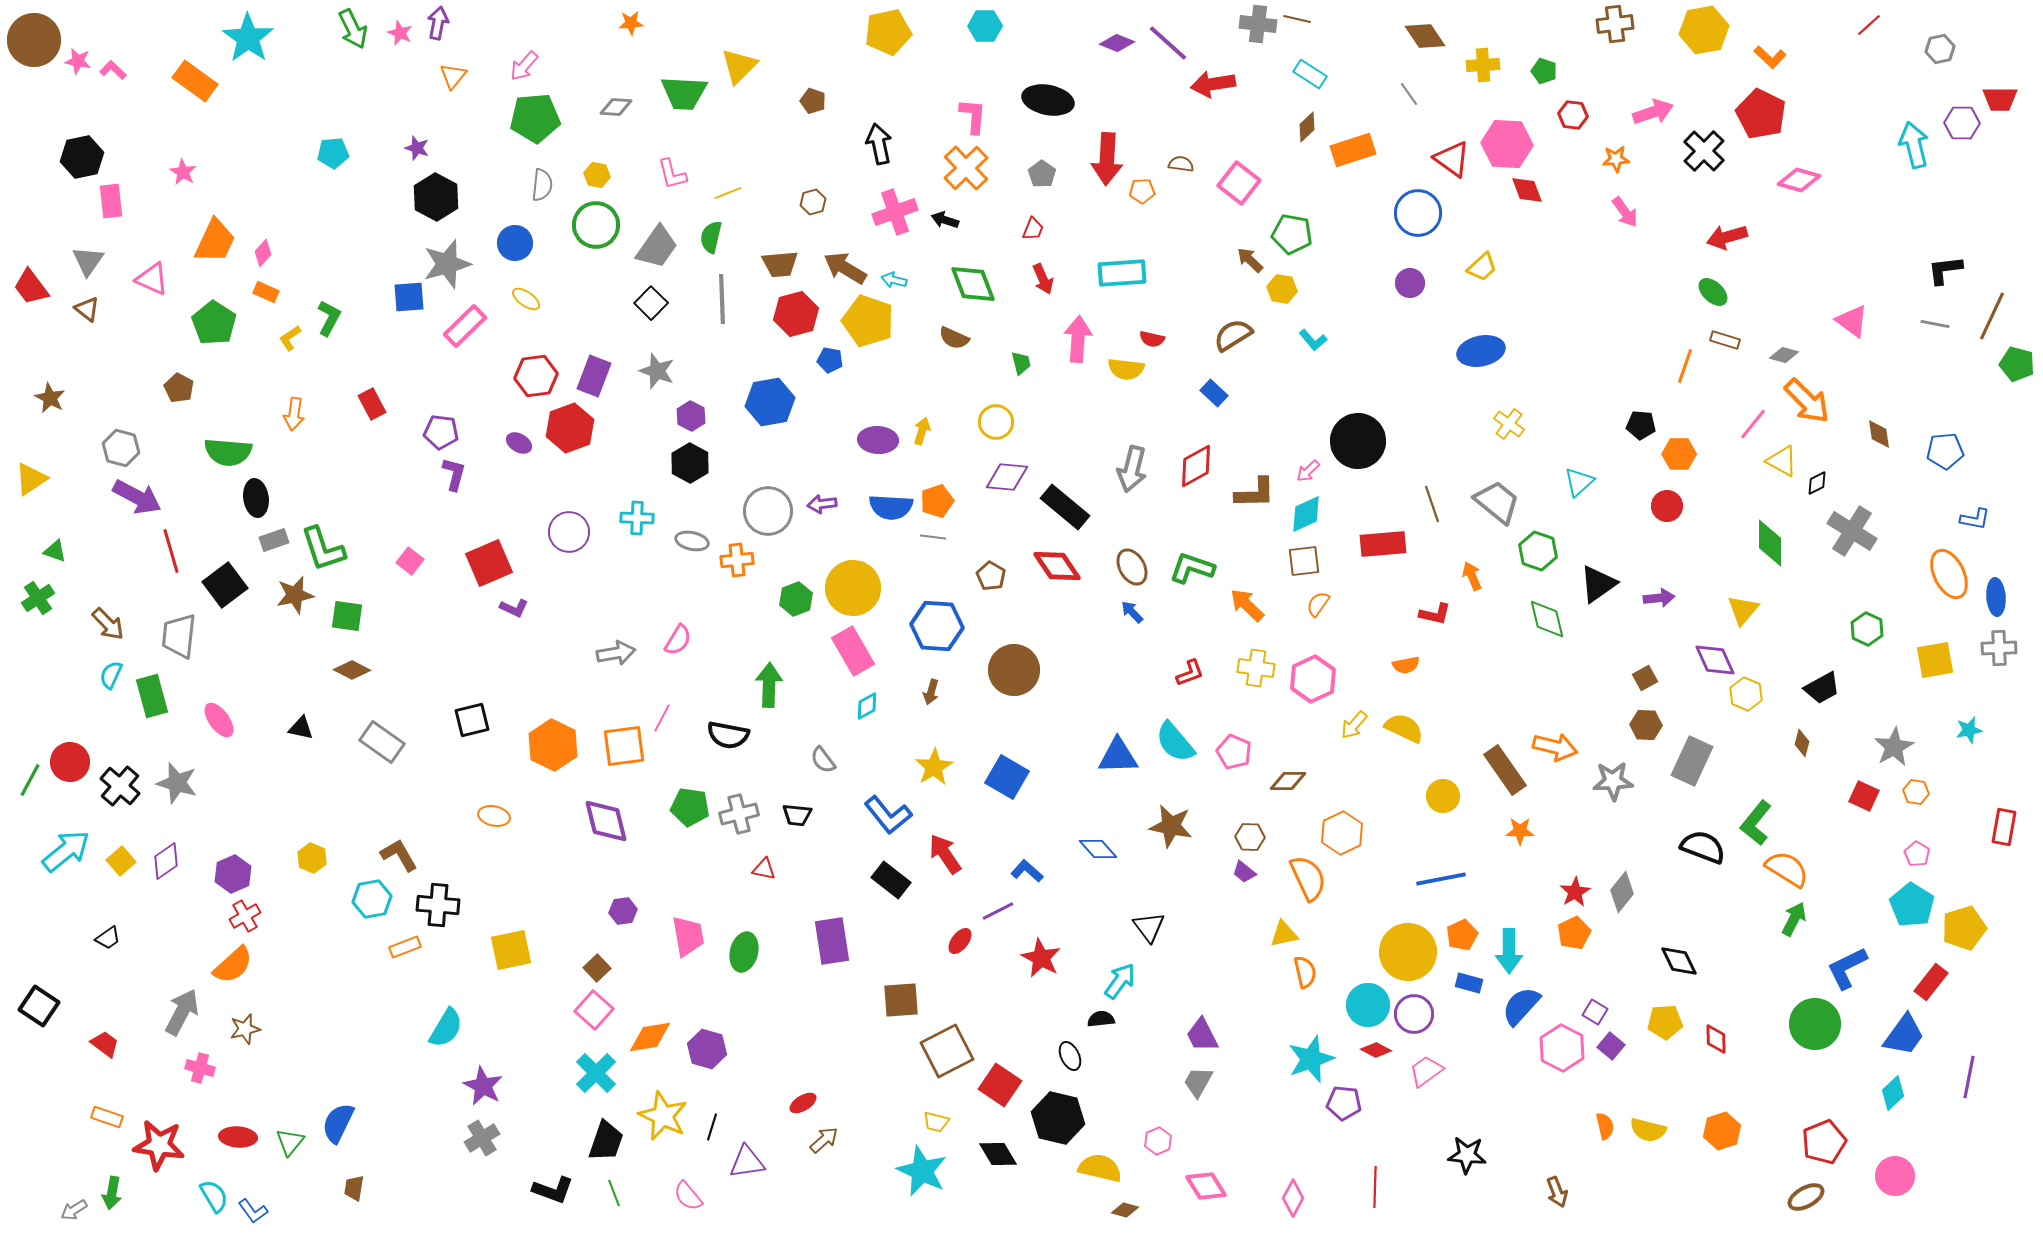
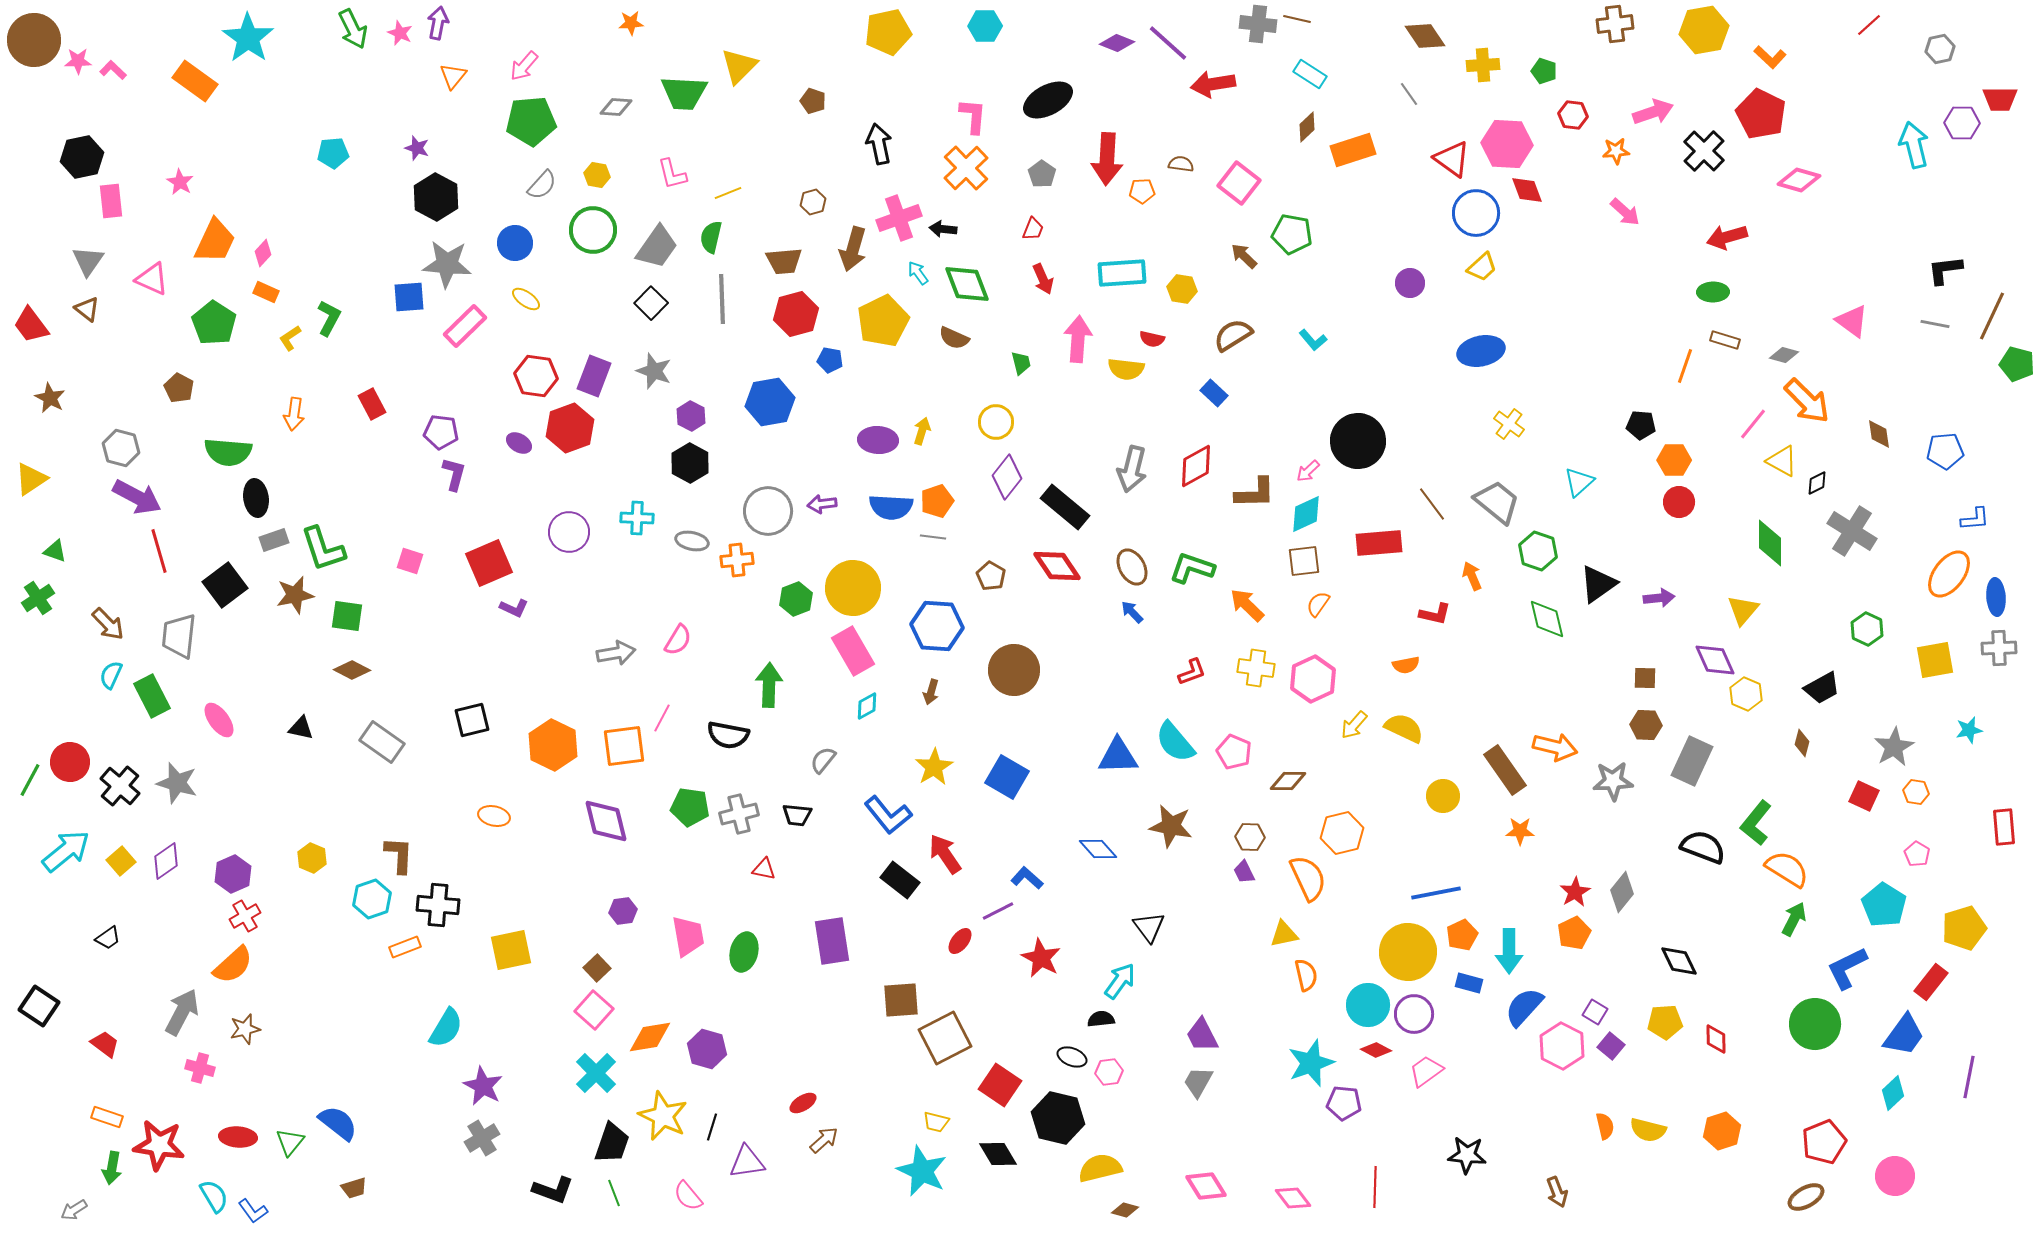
pink star at (78, 61): rotated 12 degrees counterclockwise
black ellipse at (1048, 100): rotated 39 degrees counterclockwise
green pentagon at (535, 118): moved 4 px left, 3 px down
orange star at (1616, 159): moved 8 px up
pink star at (183, 172): moved 3 px left, 10 px down
gray semicircle at (542, 185): rotated 36 degrees clockwise
pink cross at (895, 212): moved 4 px right, 6 px down
pink arrow at (1625, 212): rotated 12 degrees counterclockwise
blue circle at (1418, 213): moved 58 px right
black arrow at (945, 220): moved 2 px left, 9 px down; rotated 12 degrees counterclockwise
green circle at (596, 225): moved 3 px left, 5 px down
brown arrow at (1250, 260): moved 6 px left, 4 px up
gray star at (447, 264): rotated 21 degrees clockwise
brown trapezoid at (780, 264): moved 4 px right, 3 px up
brown arrow at (845, 268): moved 8 px right, 19 px up; rotated 105 degrees counterclockwise
cyan arrow at (894, 280): moved 24 px right, 7 px up; rotated 40 degrees clockwise
green diamond at (973, 284): moved 6 px left
red trapezoid at (31, 287): moved 38 px down
yellow hexagon at (1282, 289): moved 100 px left
green ellipse at (1713, 292): rotated 44 degrees counterclockwise
yellow pentagon at (868, 321): moved 15 px right; rotated 27 degrees clockwise
gray star at (657, 371): moved 3 px left
red hexagon at (536, 376): rotated 15 degrees clockwise
orange hexagon at (1679, 454): moved 5 px left, 6 px down
purple diamond at (1007, 477): rotated 57 degrees counterclockwise
brown line at (1432, 504): rotated 18 degrees counterclockwise
red circle at (1667, 506): moved 12 px right, 4 px up
blue L-shape at (1975, 519): rotated 16 degrees counterclockwise
red rectangle at (1383, 544): moved 4 px left, 1 px up
red line at (171, 551): moved 12 px left
pink square at (410, 561): rotated 20 degrees counterclockwise
orange ellipse at (1949, 574): rotated 63 degrees clockwise
red L-shape at (1190, 673): moved 2 px right, 1 px up
brown square at (1645, 678): rotated 30 degrees clockwise
green rectangle at (152, 696): rotated 12 degrees counterclockwise
gray semicircle at (823, 760): rotated 76 degrees clockwise
red rectangle at (2004, 827): rotated 15 degrees counterclockwise
orange hexagon at (1342, 833): rotated 12 degrees clockwise
brown L-shape at (399, 855): rotated 33 degrees clockwise
blue L-shape at (1027, 871): moved 7 px down
purple trapezoid at (1244, 872): rotated 25 degrees clockwise
blue line at (1441, 879): moved 5 px left, 14 px down
black rectangle at (891, 880): moved 9 px right
cyan hexagon at (372, 899): rotated 9 degrees counterclockwise
cyan pentagon at (1912, 905): moved 28 px left
orange semicircle at (1305, 972): moved 1 px right, 3 px down
blue semicircle at (1521, 1006): moved 3 px right, 1 px down
pink hexagon at (1562, 1048): moved 2 px up
brown square at (947, 1051): moved 2 px left, 13 px up
black ellipse at (1070, 1056): moved 2 px right, 1 px down; rotated 44 degrees counterclockwise
cyan star at (1311, 1059): moved 4 px down
blue semicircle at (338, 1123): rotated 102 degrees clockwise
black trapezoid at (606, 1141): moved 6 px right, 2 px down
pink hexagon at (1158, 1141): moved 49 px left, 69 px up; rotated 16 degrees clockwise
yellow semicircle at (1100, 1168): rotated 27 degrees counterclockwise
brown trapezoid at (354, 1188): rotated 116 degrees counterclockwise
green arrow at (112, 1193): moved 25 px up
pink diamond at (1293, 1198): rotated 66 degrees counterclockwise
